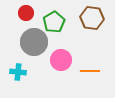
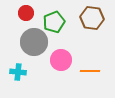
green pentagon: rotated 10 degrees clockwise
